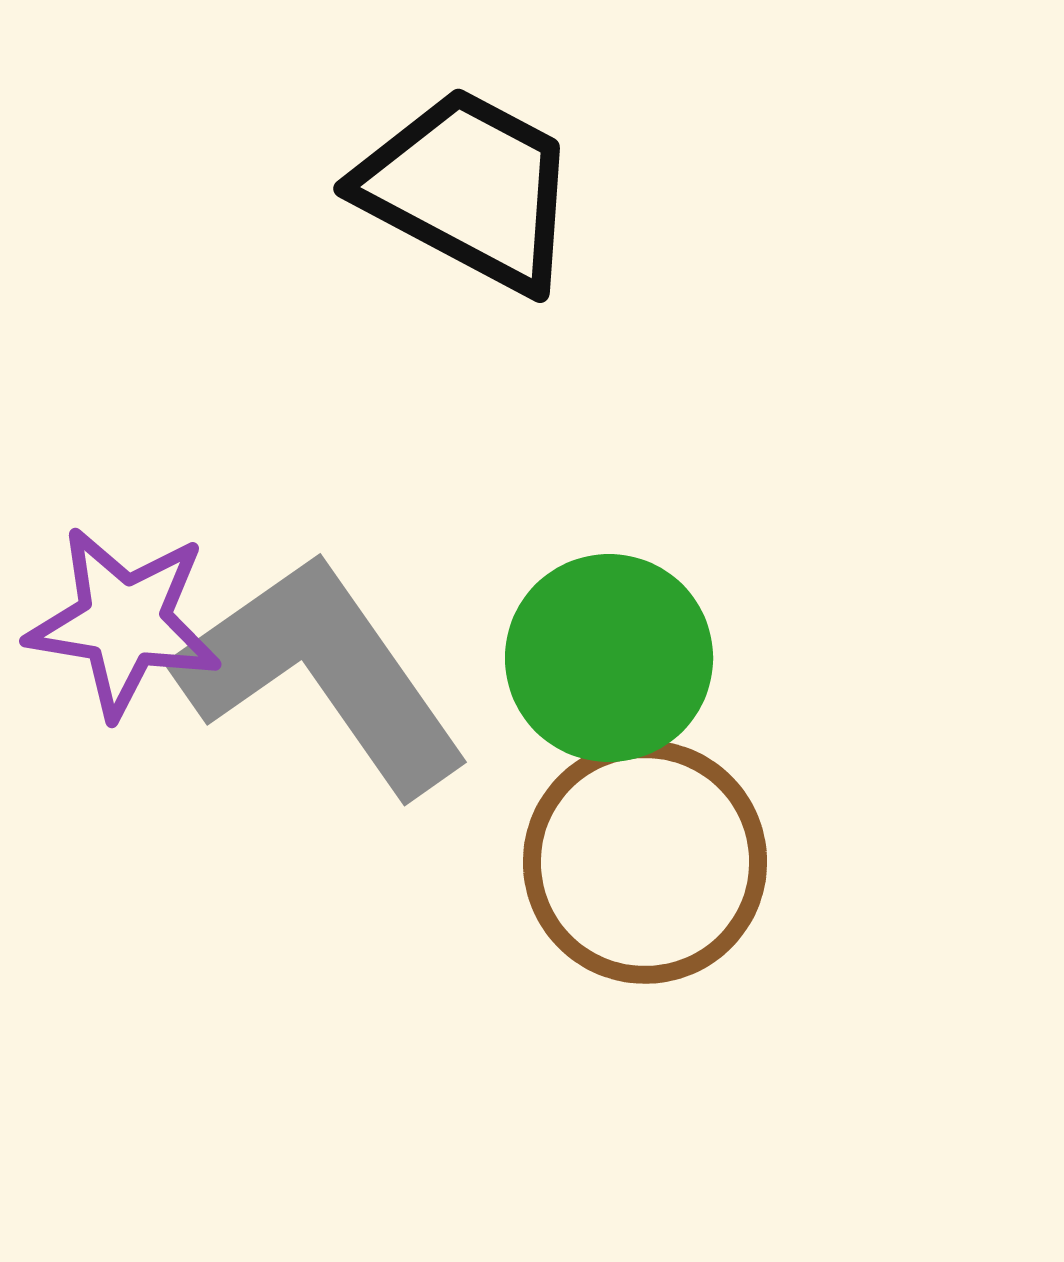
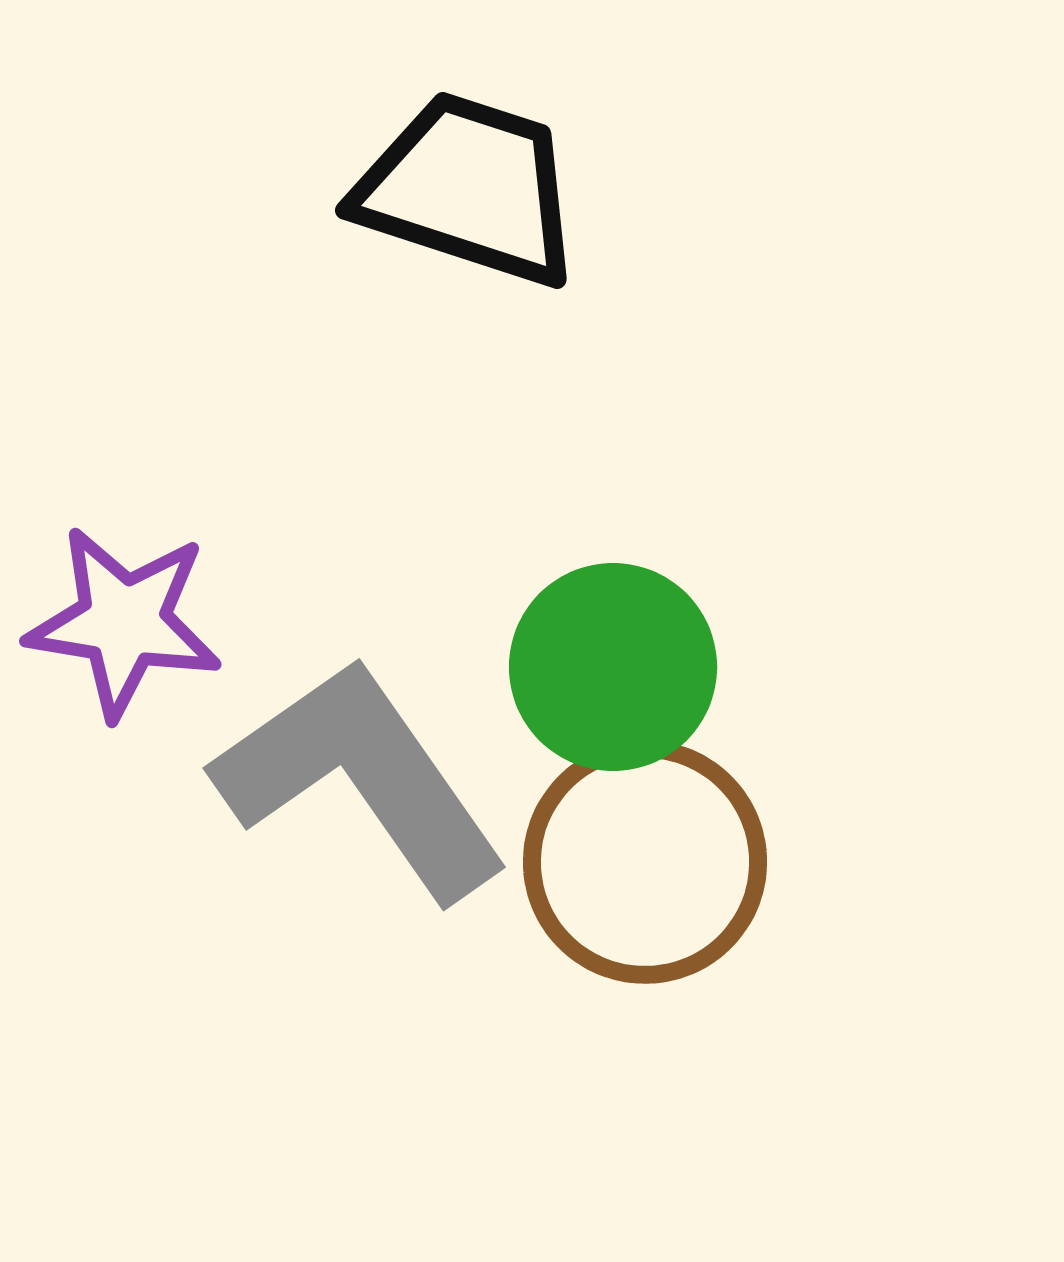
black trapezoid: rotated 10 degrees counterclockwise
green circle: moved 4 px right, 9 px down
gray L-shape: moved 39 px right, 105 px down
